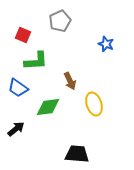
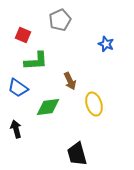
gray pentagon: moved 1 px up
black arrow: rotated 66 degrees counterclockwise
black trapezoid: rotated 110 degrees counterclockwise
